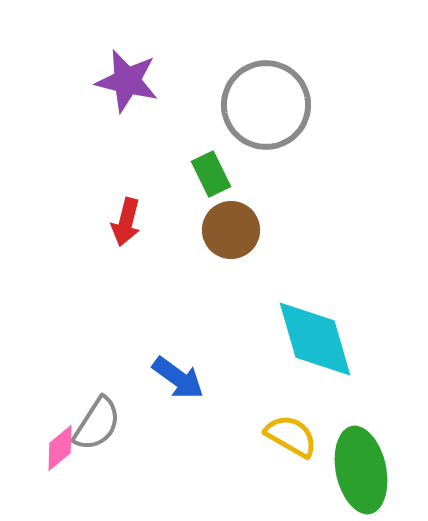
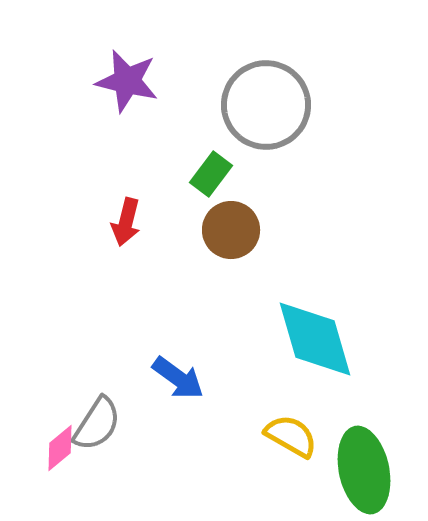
green rectangle: rotated 63 degrees clockwise
green ellipse: moved 3 px right
